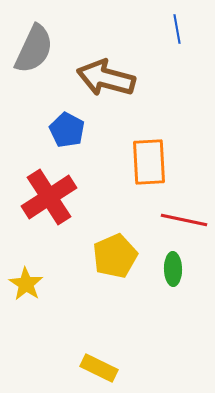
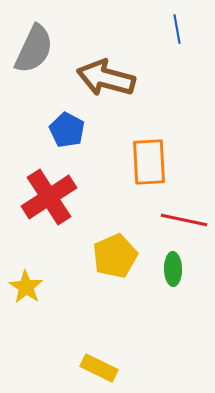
yellow star: moved 3 px down
